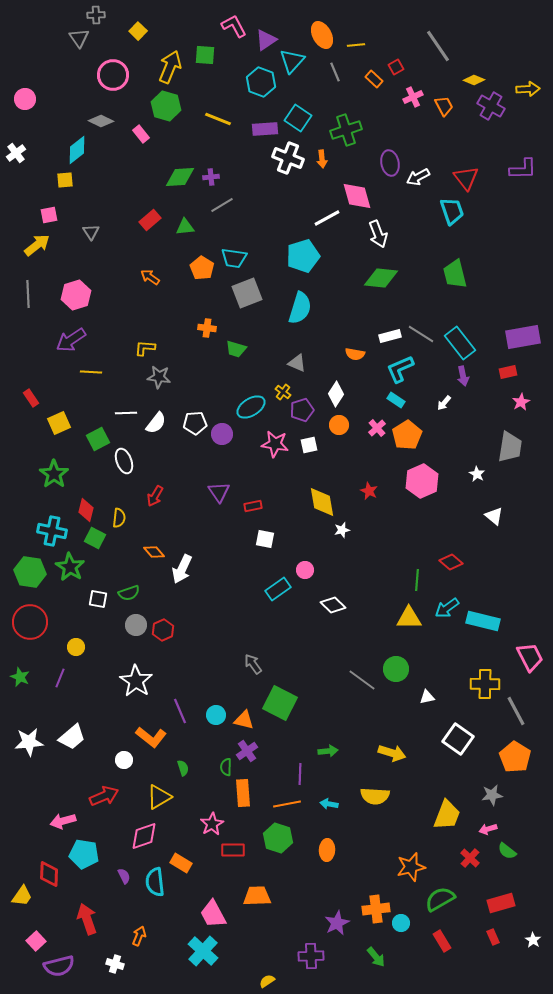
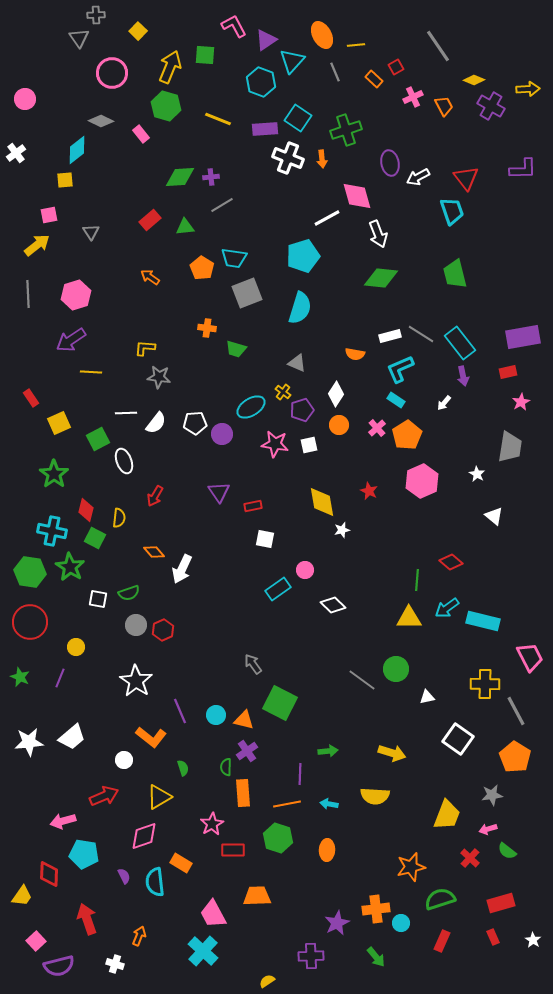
pink circle at (113, 75): moved 1 px left, 2 px up
green semicircle at (440, 899): rotated 12 degrees clockwise
red rectangle at (442, 941): rotated 55 degrees clockwise
